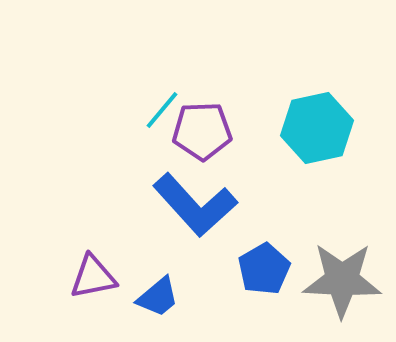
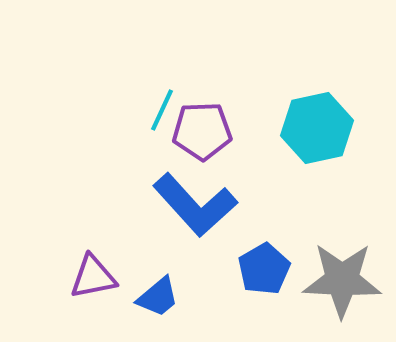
cyan line: rotated 15 degrees counterclockwise
